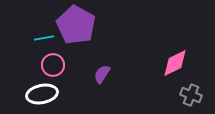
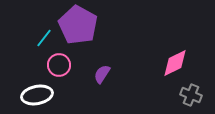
purple pentagon: moved 2 px right
cyan line: rotated 42 degrees counterclockwise
pink circle: moved 6 px right
white ellipse: moved 5 px left, 1 px down
